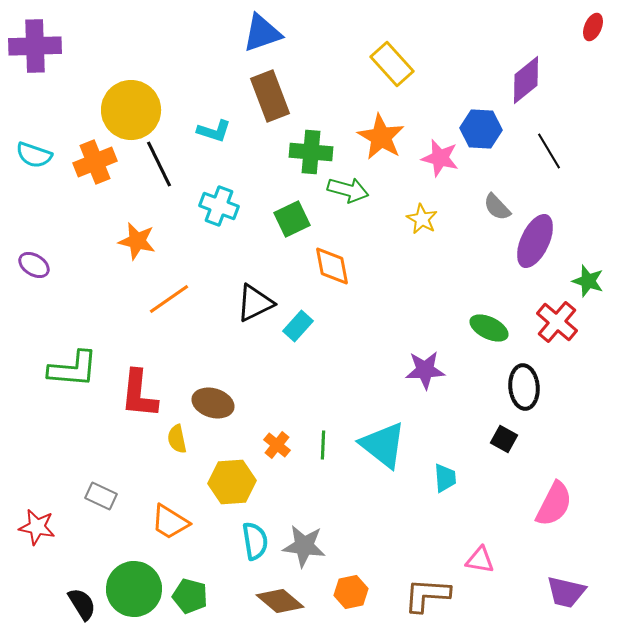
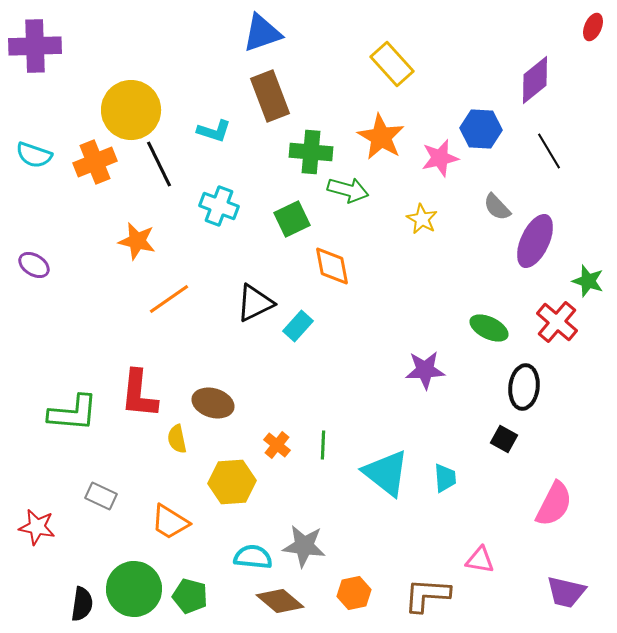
purple diamond at (526, 80): moved 9 px right
pink star at (440, 158): rotated 27 degrees counterclockwise
green L-shape at (73, 369): moved 44 px down
black ellipse at (524, 387): rotated 12 degrees clockwise
cyan triangle at (383, 445): moved 3 px right, 28 px down
cyan semicircle at (255, 541): moved 2 px left, 16 px down; rotated 75 degrees counterclockwise
orange hexagon at (351, 592): moved 3 px right, 1 px down
black semicircle at (82, 604): rotated 40 degrees clockwise
